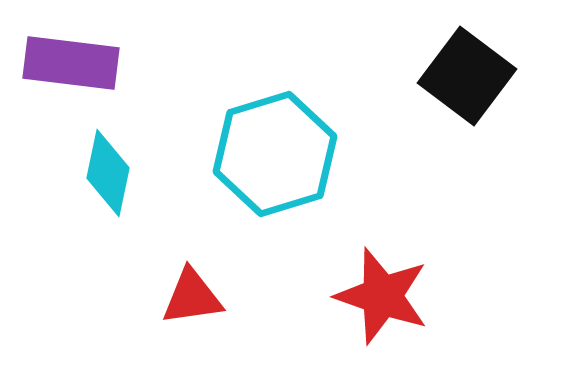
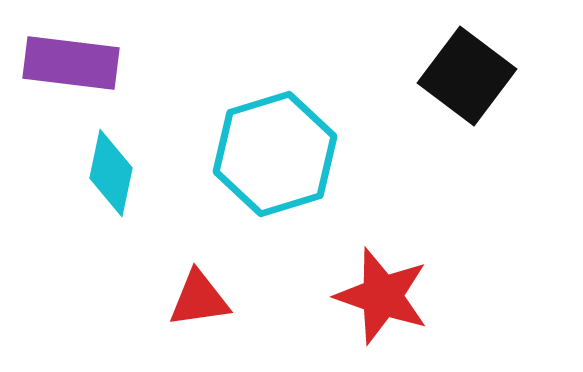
cyan diamond: moved 3 px right
red triangle: moved 7 px right, 2 px down
